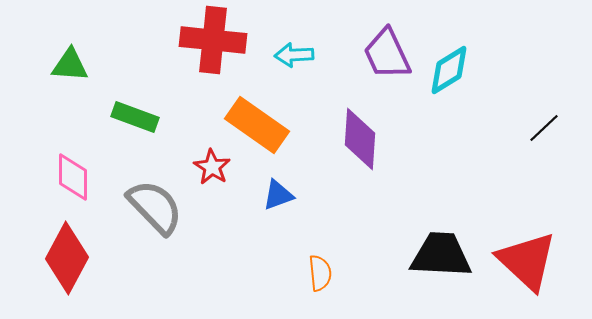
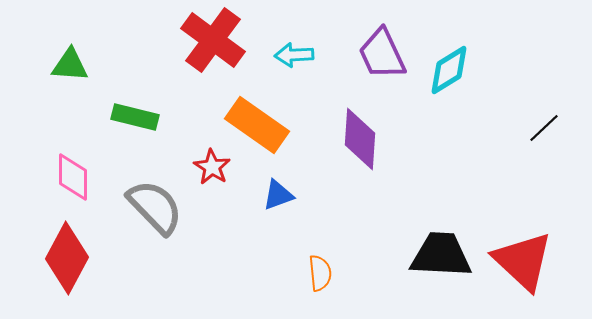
red cross: rotated 30 degrees clockwise
purple trapezoid: moved 5 px left
green rectangle: rotated 6 degrees counterclockwise
red triangle: moved 4 px left
